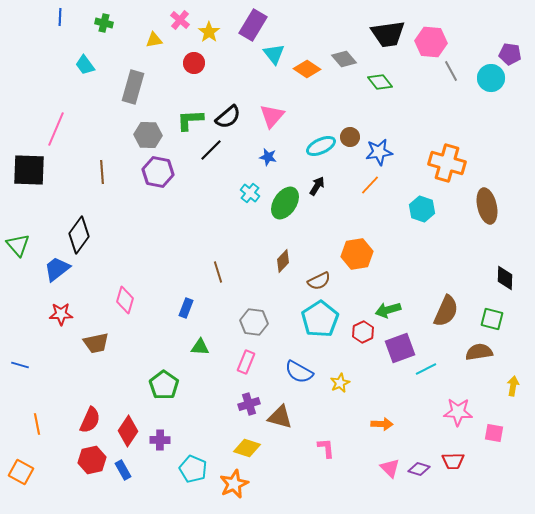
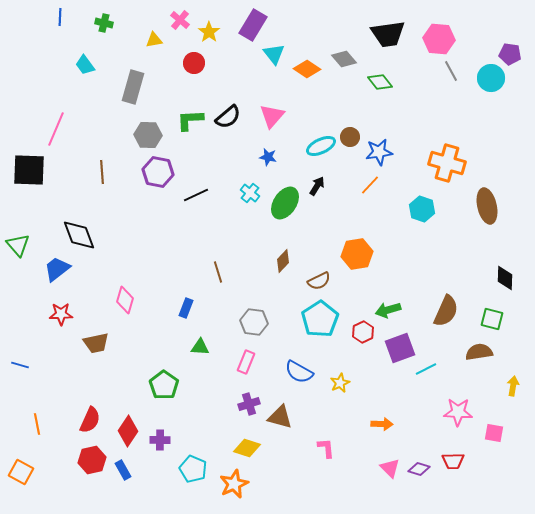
pink hexagon at (431, 42): moved 8 px right, 3 px up
black line at (211, 150): moved 15 px left, 45 px down; rotated 20 degrees clockwise
black diamond at (79, 235): rotated 57 degrees counterclockwise
